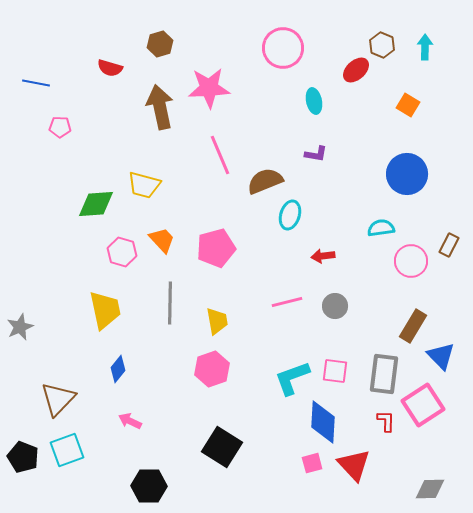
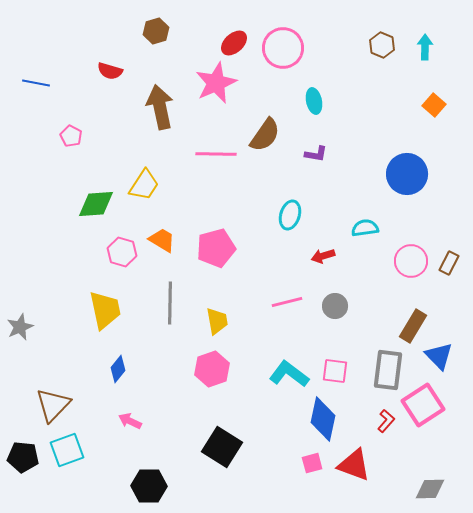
brown hexagon at (160, 44): moved 4 px left, 13 px up
red semicircle at (110, 68): moved 3 px down
red ellipse at (356, 70): moved 122 px left, 27 px up
pink star at (209, 88): moved 7 px right, 5 px up; rotated 21 degrees counterclockwise
orange square at (408, 105): moved 26 px right; rotated 10 degrees clockwise
pink pentagon at (60, 127): moved 11 px right, 9 px down; rotated 25 degrees clockwise
pink line at (220, 155): moved 4 px left, 1 px up; rotated 66 degrees counterclockwise
brown semicircle at (265, 181): moved 46 px up; rotated 147 degrees clockwise
yellow trapezoid at (144, 185): rotated 72 degrees counterclockwise
cyan semicircle at (381, 228): moved 16 px left
orange trapezoid at (162, 240): rotated 16 degrees counterclockwise
brown rectangle at (449, 245): moved 18 px down
red arrow at (323, 256): rotated 10 degrees counterclockwise
blue triangle at (441, 356): moved 2 px left
gray rectangle at (384, 374): moved 4 px right, 4 px up
cyan L-shape at (292, 378): moved 3 px left, 4 px up; rotated 57 degrees clockwise
brown triangle at (58, 399): moved 5 px left, 6 px down
red L-shape at (386, 421): rotated 40 degrees clockwise
blue diamond at (323, 422): moved 3 px up; rotated 9 degrees clockwise
black pentagon at (23, 457): rotated 16 degrees counterclockwise
red triangle at (354, 465): rotated 27 degrees counterclockwise
